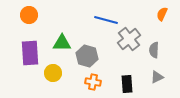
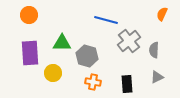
gray cross: moved 2 px down
